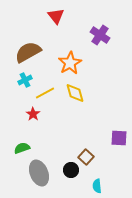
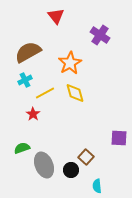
gray ellipse: moved 5 px right, 8 px up
